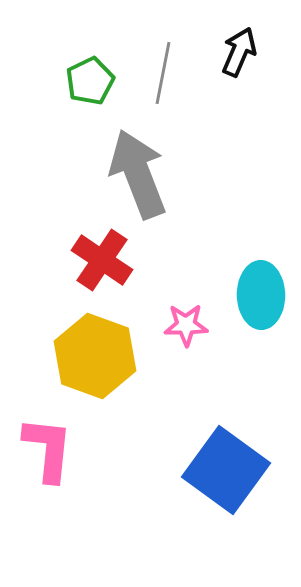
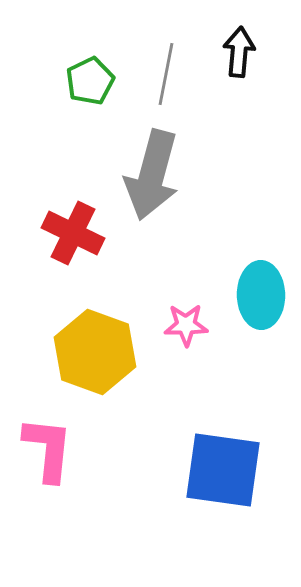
black arrow: rotated 18 degrees counterclockwise
gray line: moved 3 px right, 1 px down
gray arrow: moved 14 px right, 1 px down; rotated 144 degrees counterclockwise
red cross: moved 29 px left, 27 px up; rotated 8 degrees counterclockwise
yellow hexagon: moved 4 px up
blue square: moved 3 px left; rotated 28 degrees counterclockwise
